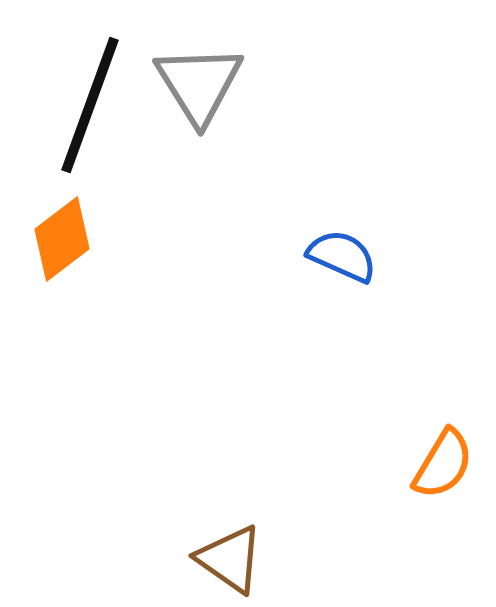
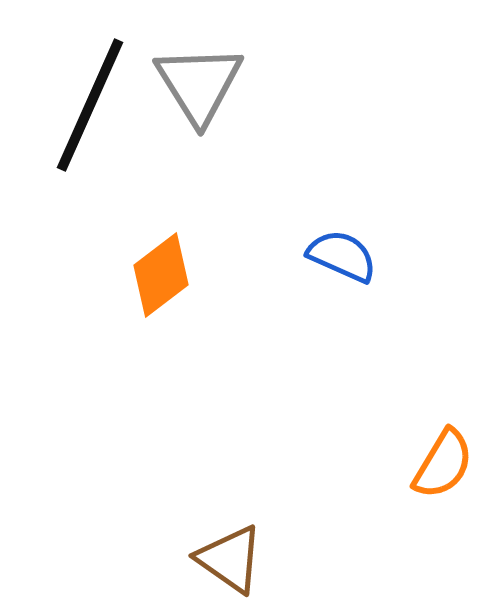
black line: rotated 4 degrees clockwise
orange diamond: moved 99 px right, 36 px down
